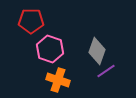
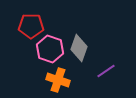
red pentagon: moved 5 px down
gray diamond: moved 18 px left, 3 px up
